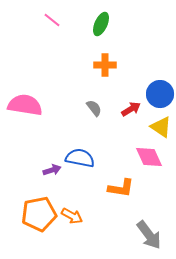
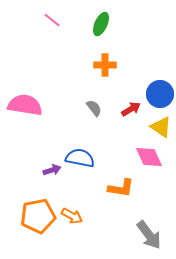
orange pentagon: moved 1 px left, 2 px down
